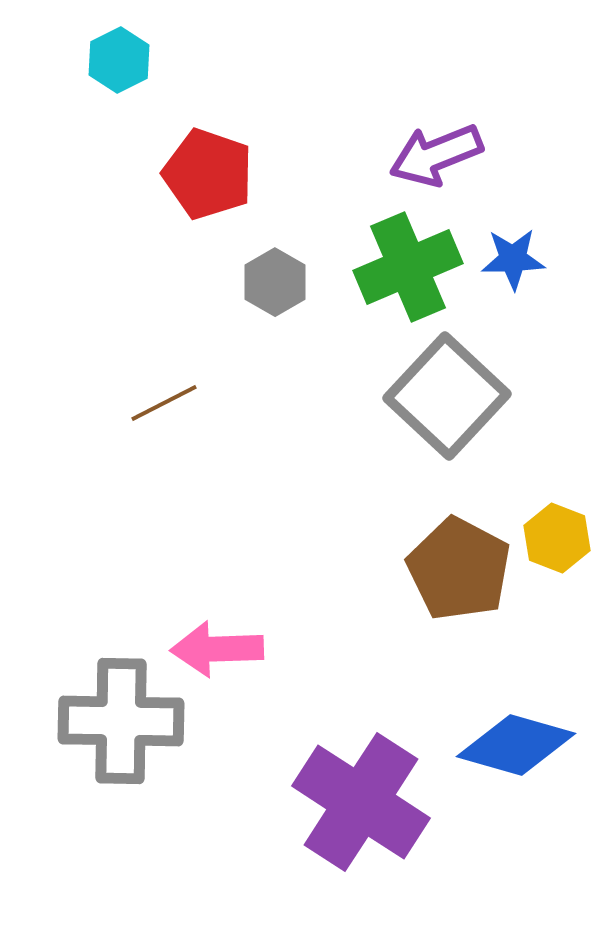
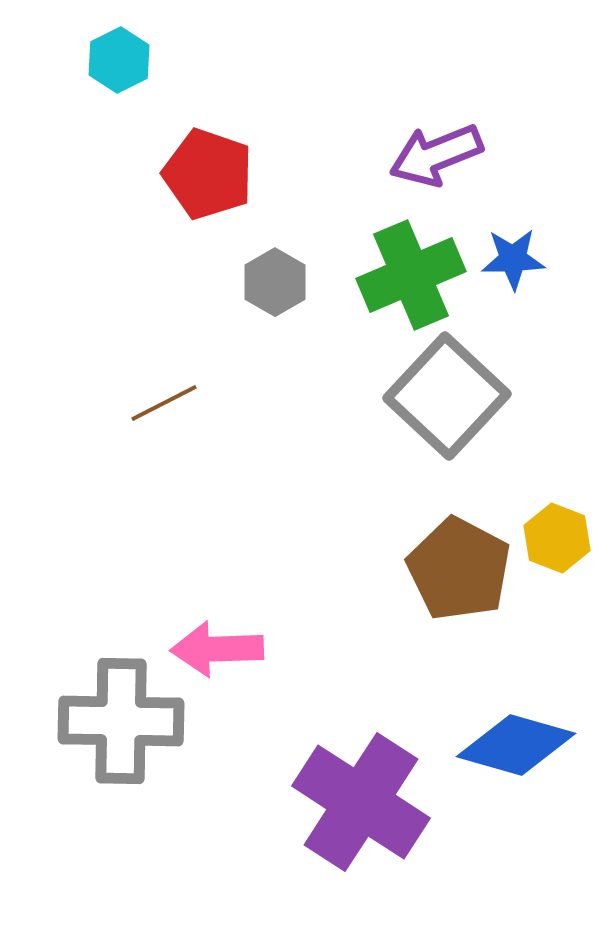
green cross: moved 3 px right, 8 px down
